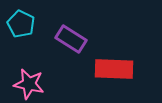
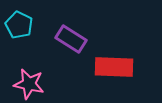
cyan pentagon: moved 2 px left, 1 px down
red rectangle: moved 2 px up
